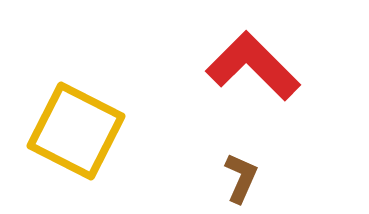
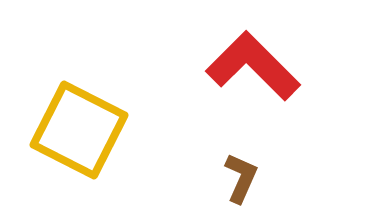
yellow square: moved 3 px right, 1 px up
